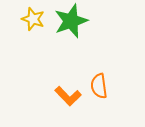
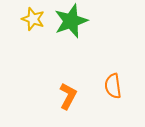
orange semicircle: moved 14 px right
orange L-shape: rotated 108 degrees counterclockwise
